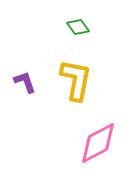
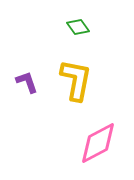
purple L-shape: moved 2 px right
